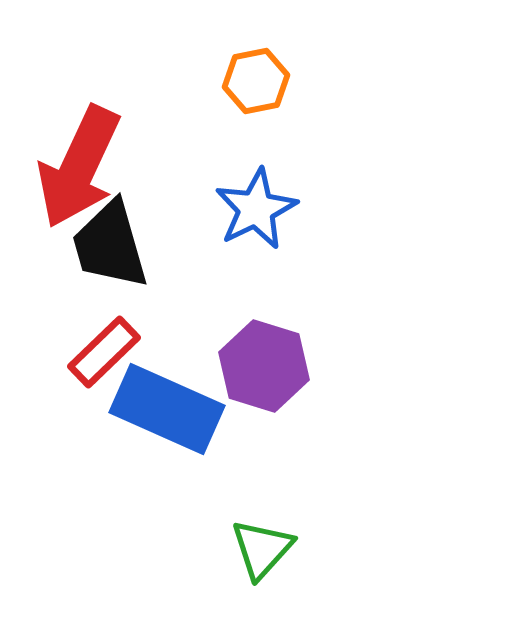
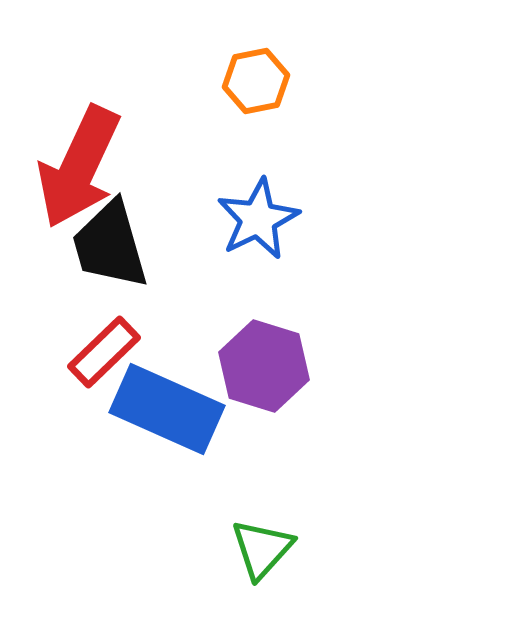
blue star: moved 2 px right, 10 px down
